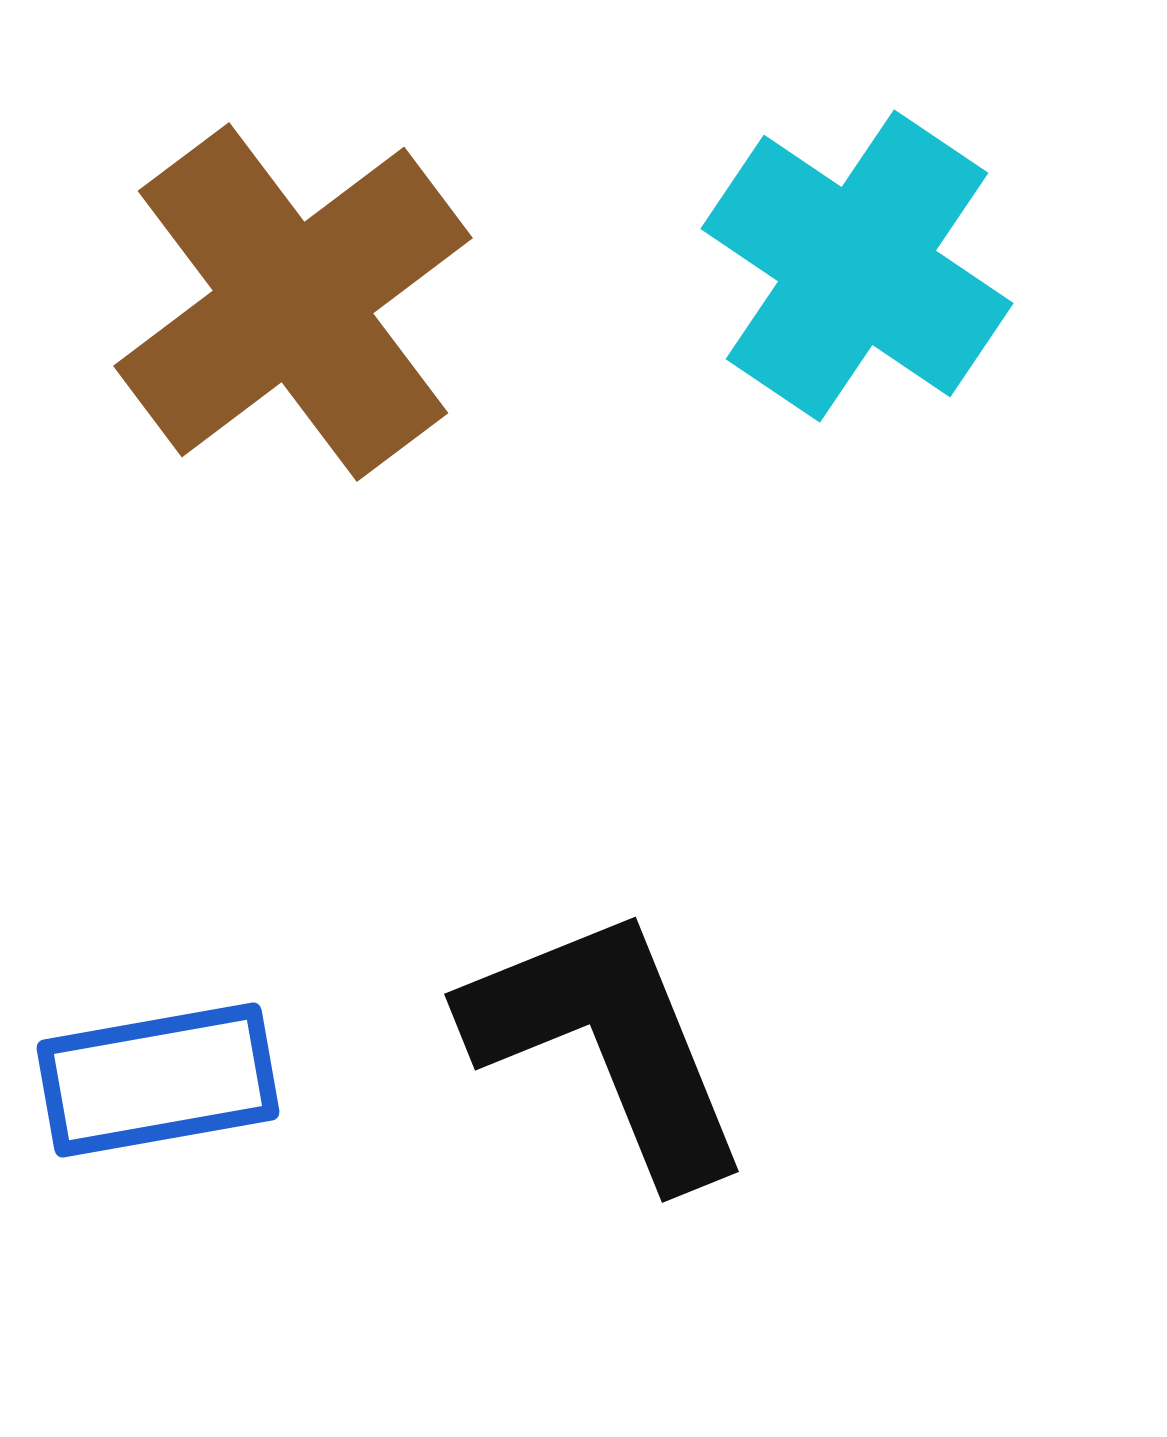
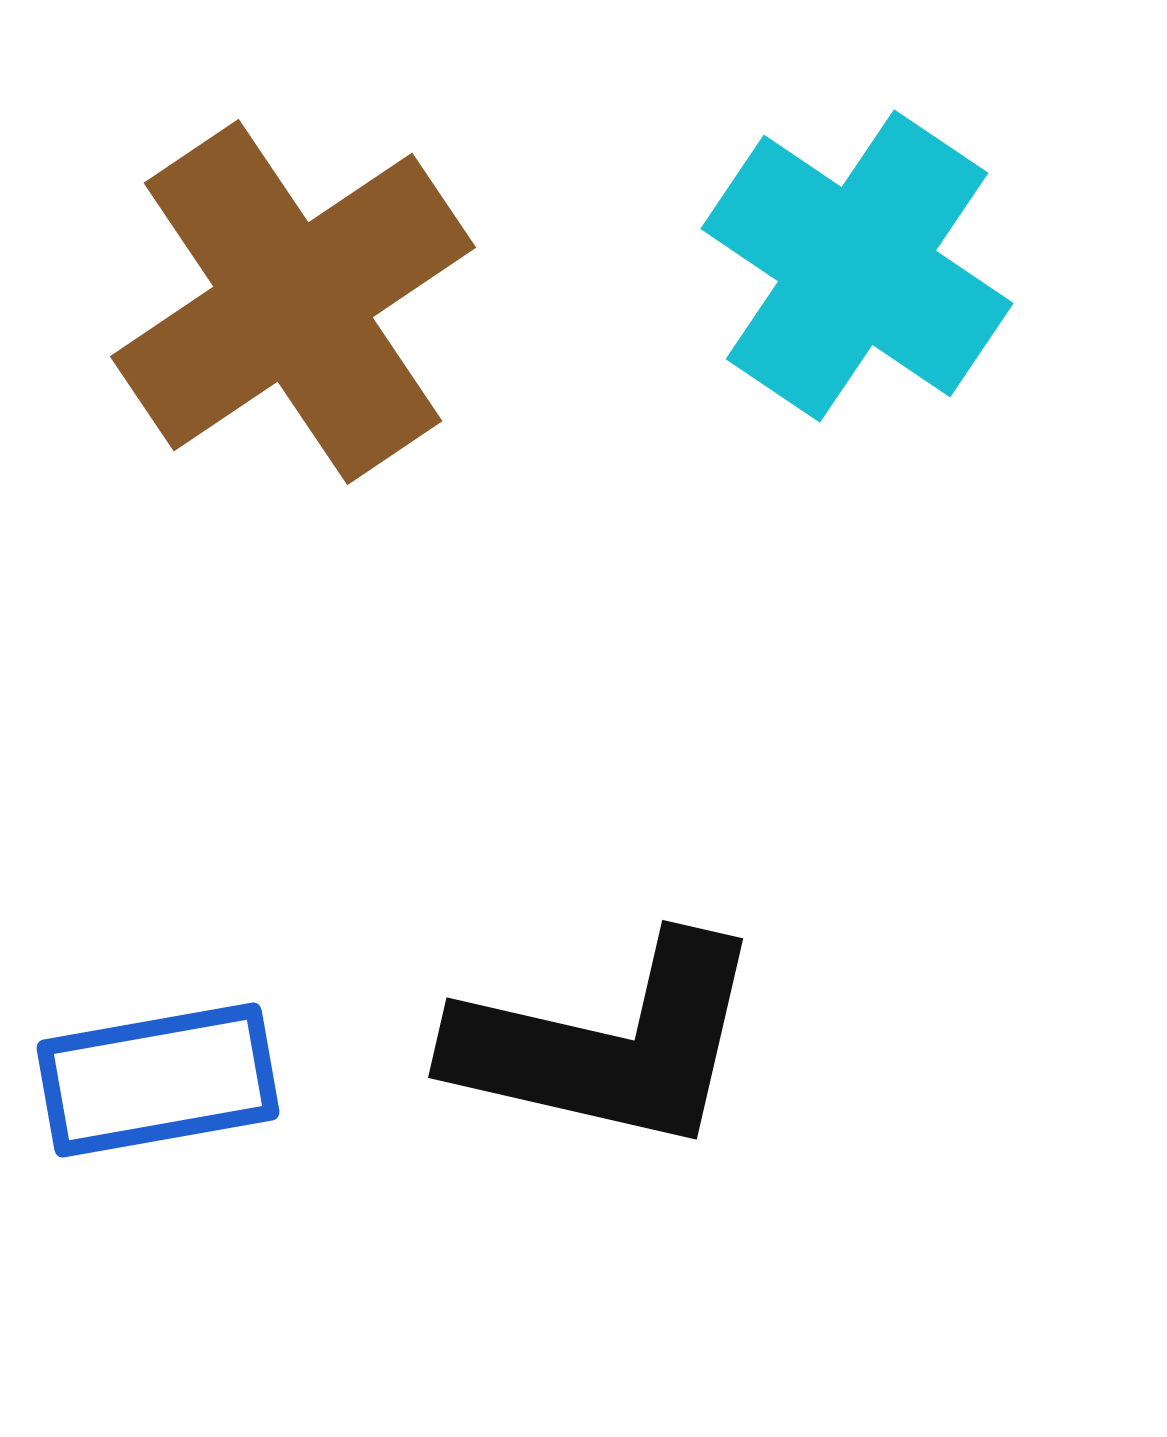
brown cross: rotated 3 degrees clockwise
black L-shape: rotated 125 degrees clockwise
